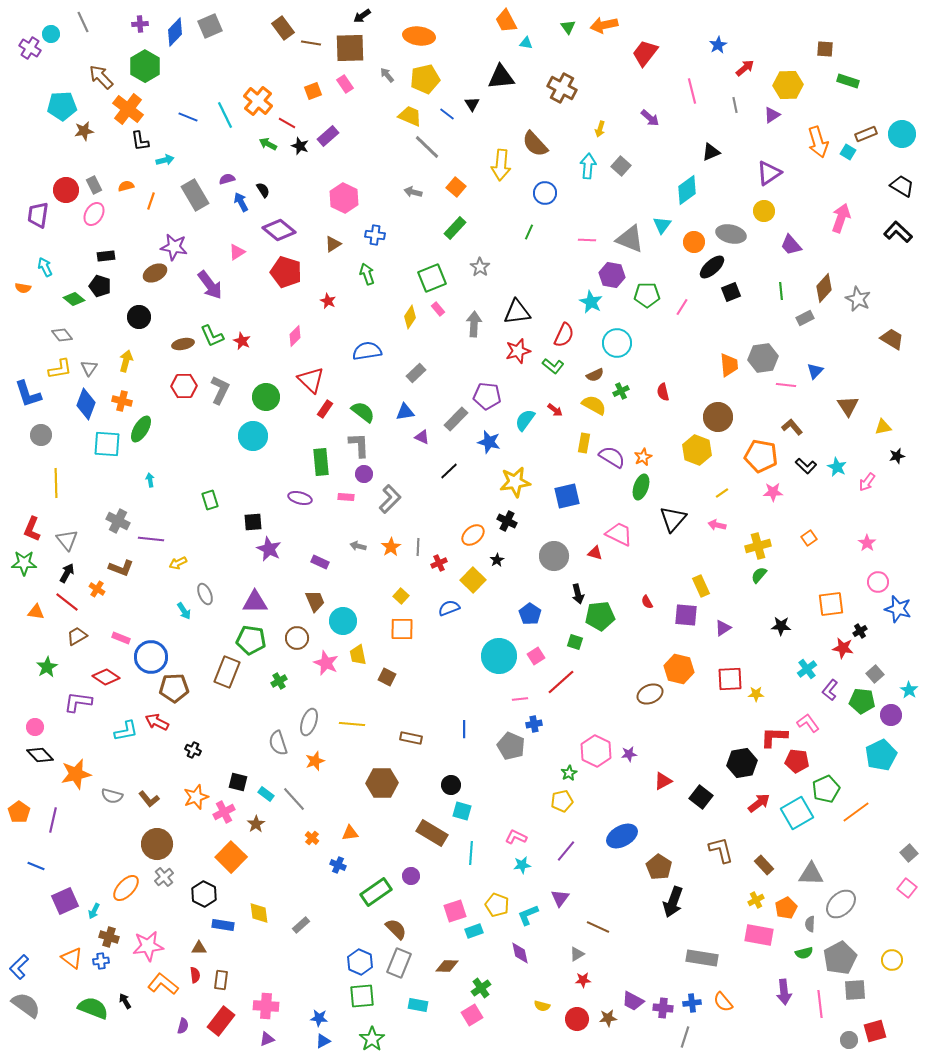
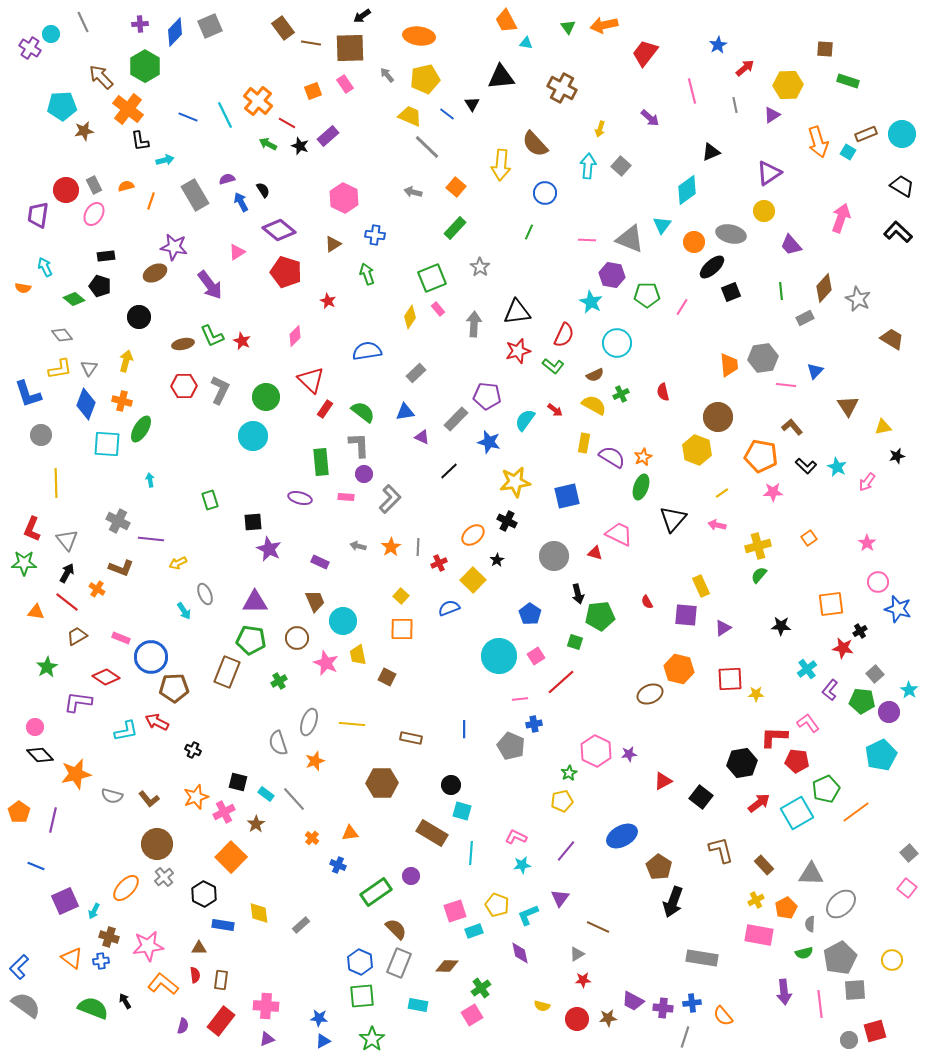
green cross at (621, 391): moved 3 px down
purple circle at (891, 715): moved 2 px left, 3 px up
orange semicircle at (723, 1002): moved 14 px down
